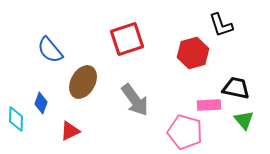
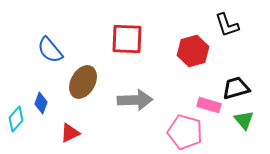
black L-shape: moved 6 px right
red square: rotated 20 degrees clockwise
red hexagon: moved 2 px up
black trapezoid: rotated 28 degrees counterclockwise
gray arrow: rotated 56 degrees counterclockwise
pink rectangle: rotated 20 degrees clockwise
cyan diamond: rotated 40 degrees clockwise
red triangle: moved 2 px down
